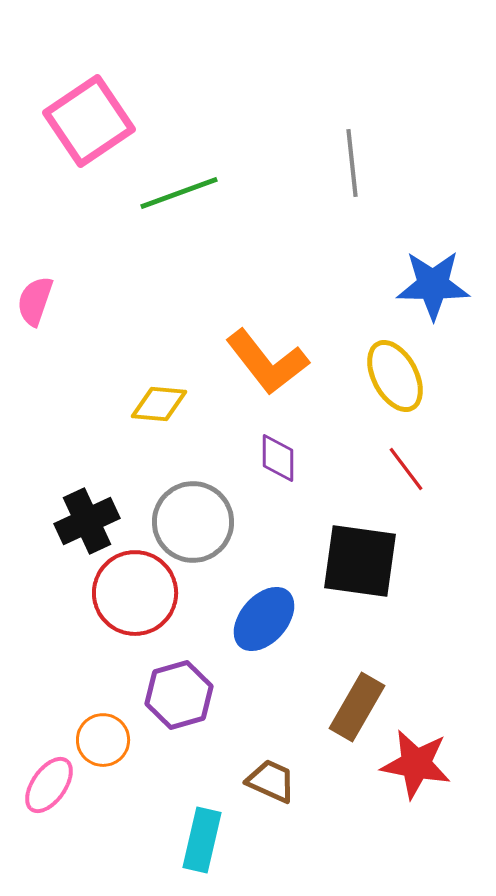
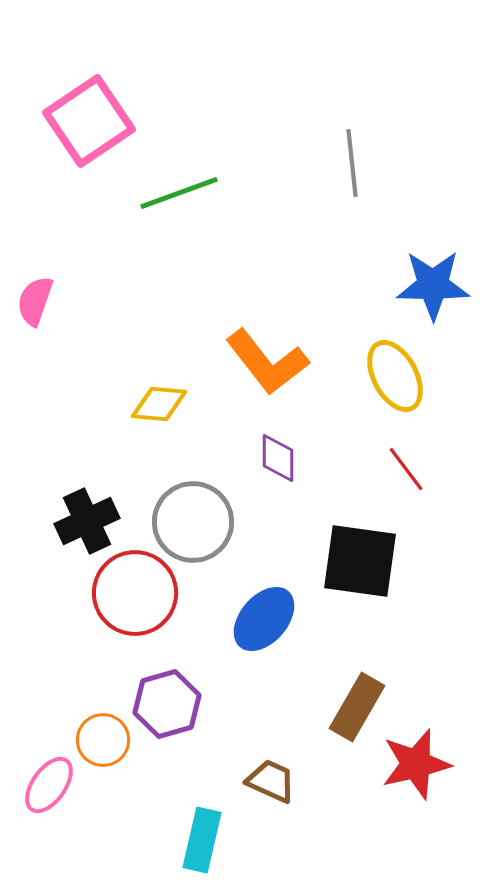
purple hexagon: moved 12 px left, 9 px down
red star: rotated 24 degrees counterclockwise
